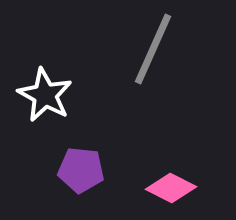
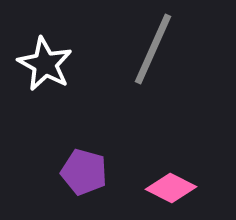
white star: moved 31 px up
purple pentagon: moved 3 px right, 2 px down; rotated 9 degrees clockwise
